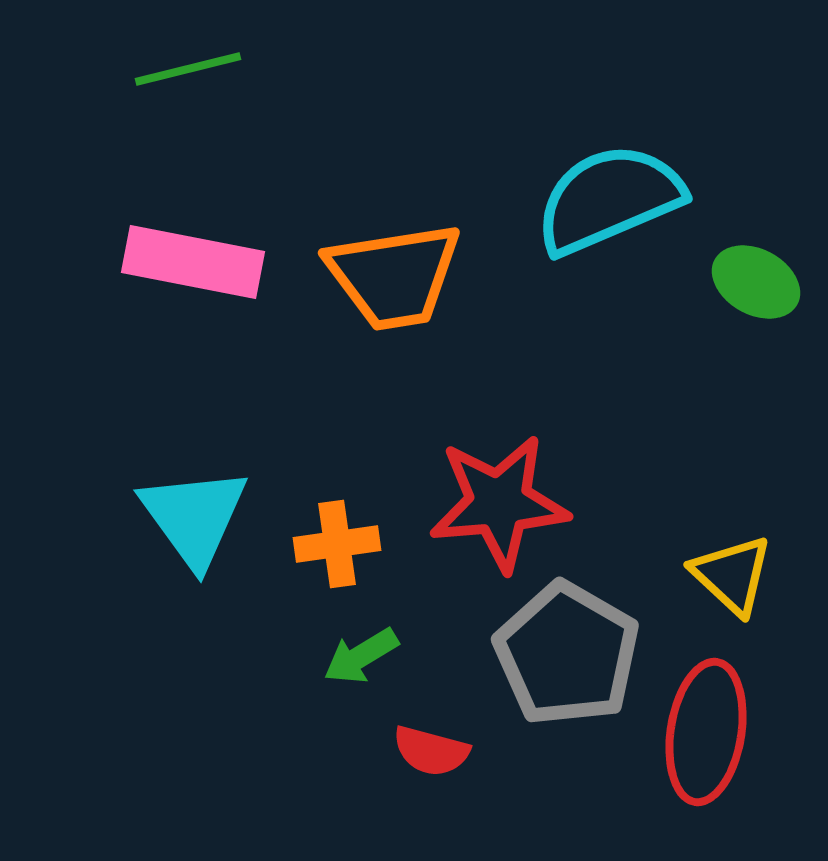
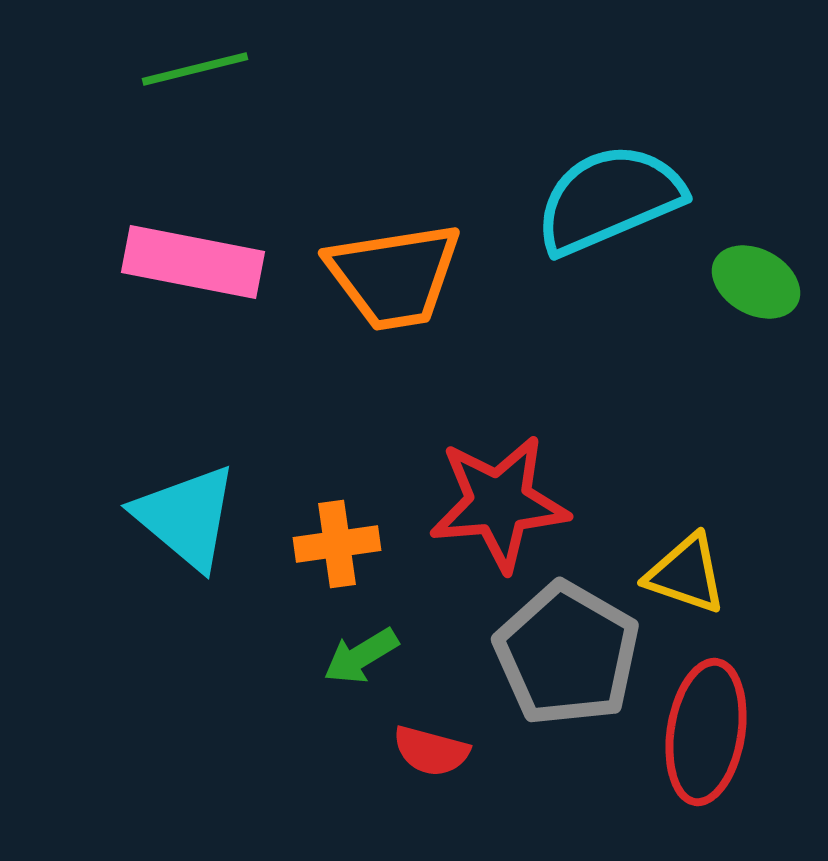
green line: moved 7 px right
cyan triangle: moved 8 px left; rotated 14 degrees counterclockwise
yellow triangle: moved 46 px left, 1 px up; rotated 24 degrees counterclockwise
